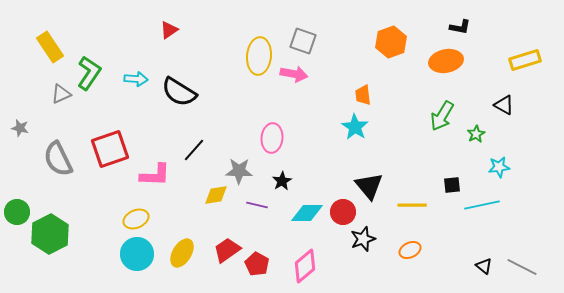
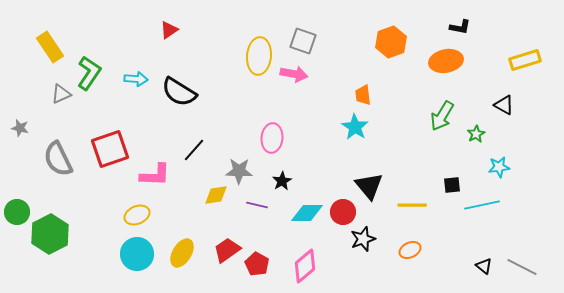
yellow ellipse at (136, 219): moved 1 px right, 4 px up
